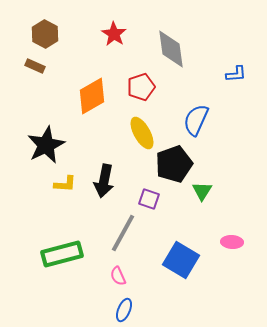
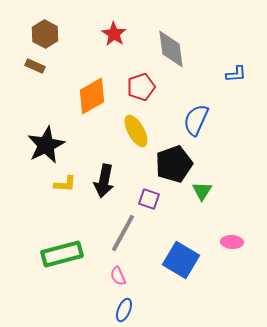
yellow ellipse: moved 6 px left, 2 px up
